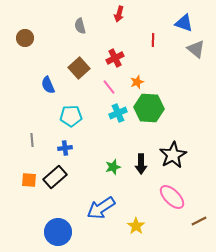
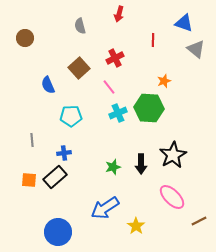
orange star: moved 27 px right, 1 px up
blue cross: moved 1 px left, 5 px down
blue arrow: moved 4 px right
